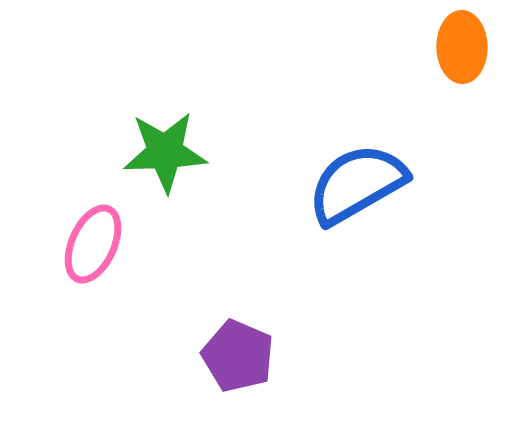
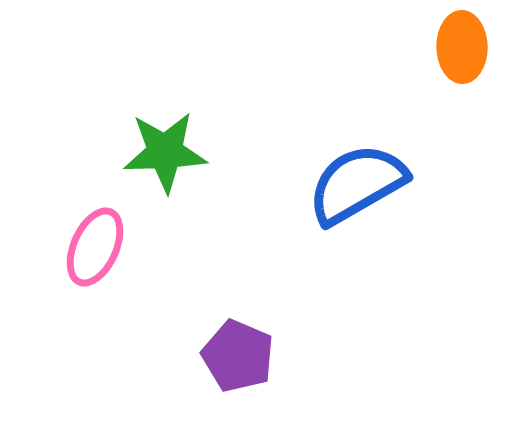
pink ellipse: moved 2 px right, 3 px down
